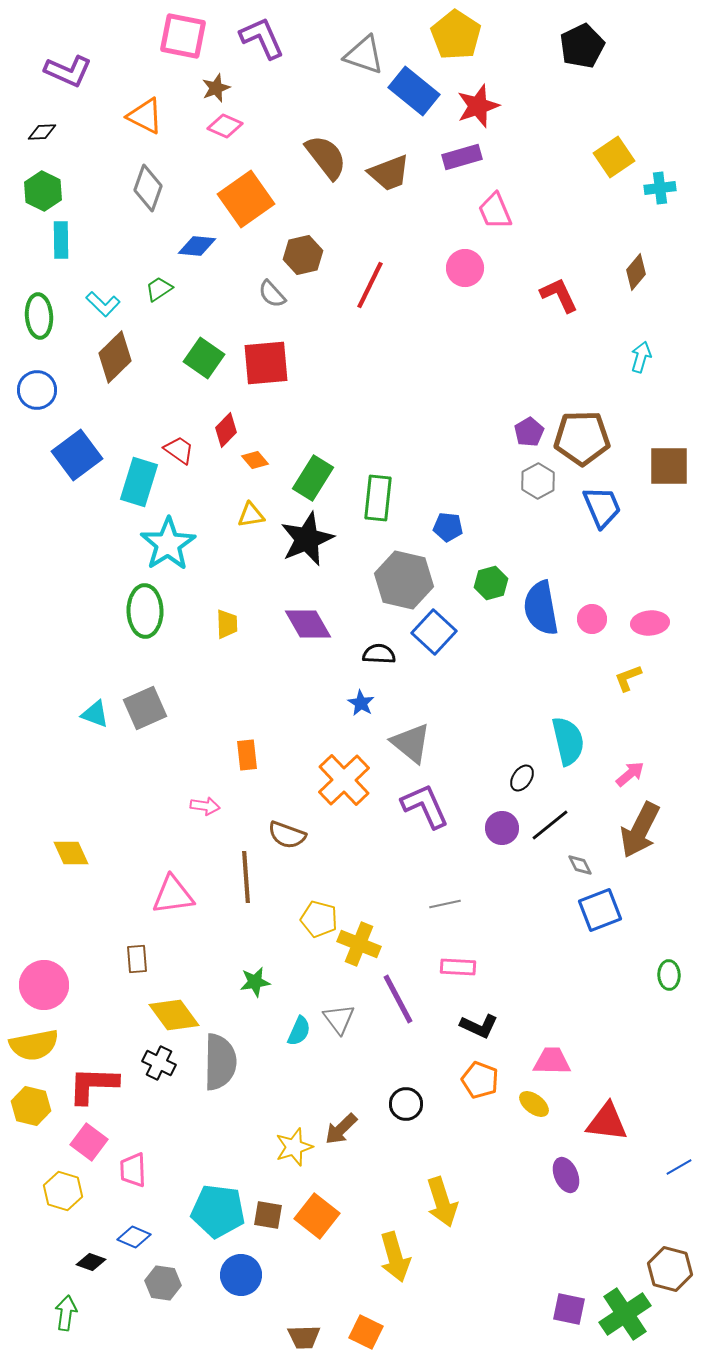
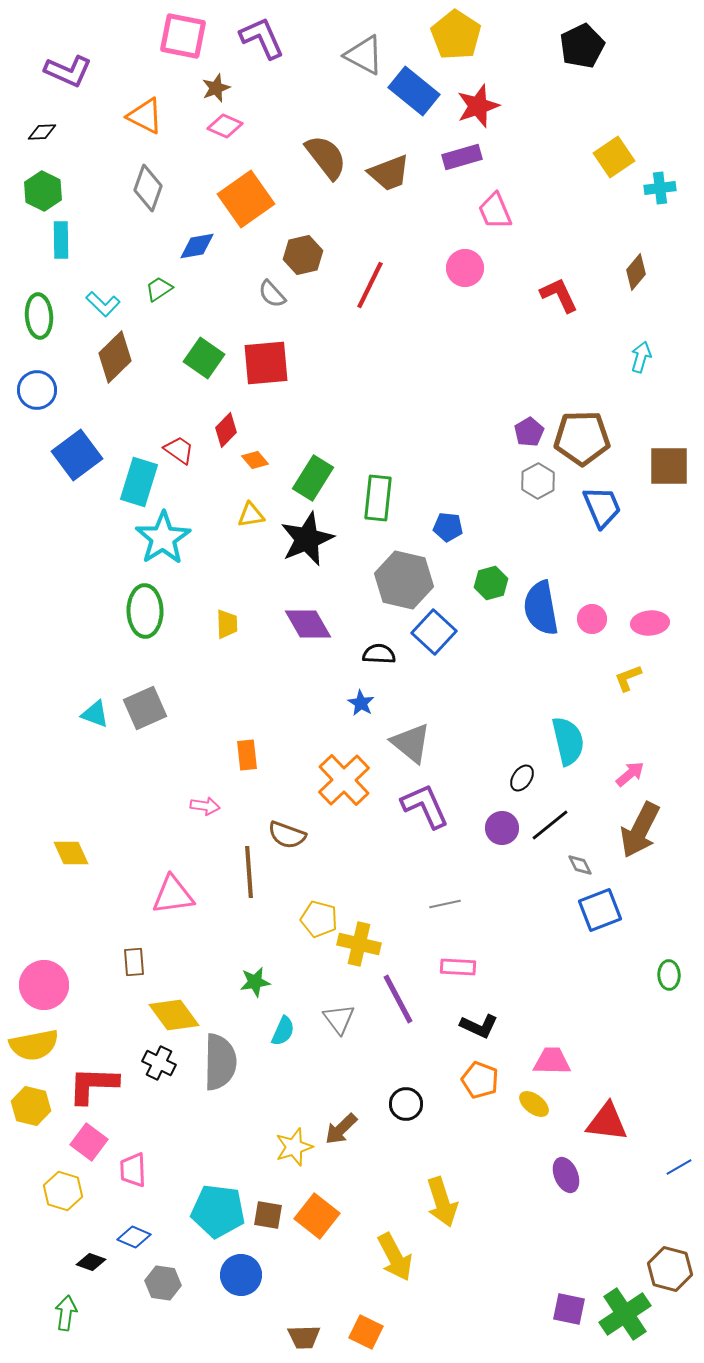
gray triangle at (364, 55): rotated 9 degrees clockwise
blue diamond at (197, 246): rotated 15 degrees counterclockwise
cyan star at (168, 544): moved 5 px left, 6 px up
brown line at (246, 877): moved 3 px right, 5 px up
yellow cross at (359, 944): rotated 9 degrees counterclockwise
brown rectangle at (137, 959): moved 3 px left, 3 px down
cyan semicircle at (299, 1031): moved 16 px left
yellow arrow at (395, 1257): rotated 12 degrees counterclockwise
